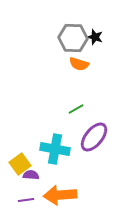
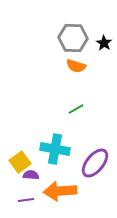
black star: moved 9 px right, 6 px down; rotated 14 degrees clockwise
orange semicircle: moved 3 px left, 2 px down
purple ellipse: moved 1 px right, 26 px down
yellow square: moved 2 px up
orange arrow: moved 4 px up
